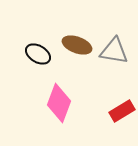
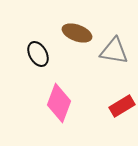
brown ellipse: moved 12 px up
black ellipse: rotated 30 degrees clockwise
red rectangle: moved 5 px up
